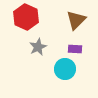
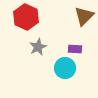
brown triangle: moved 8 px right, 4 px up
cyan circle: moved 1 px up
